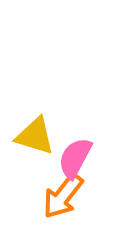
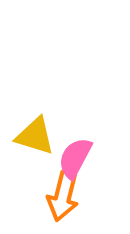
orange arrow: rotated 24 degrees counterclockwise
